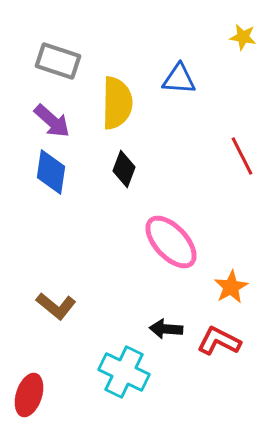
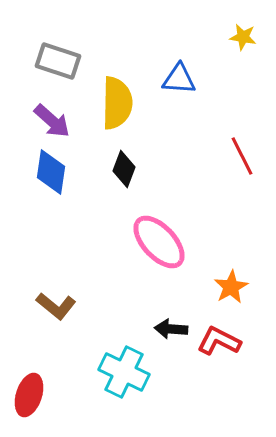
pink ellipse: moved 12 px left
black arrow: moved 5 px right
